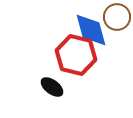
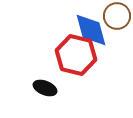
brown circle: moved 1 px up
black ellipse: moved 7 px left, 1 px down; rotated 15 degrees counterclockwise
